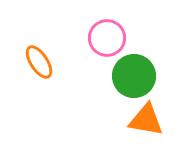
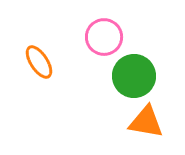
pink circle: moved 3 px left, 1 px up
orange triangle: moved 2 px down
